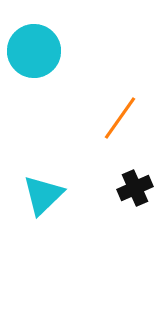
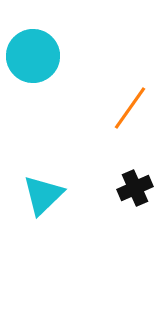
cyan circle: moved 1 px left, 5 px down
orange line: moved 10 px right, 10 px up
